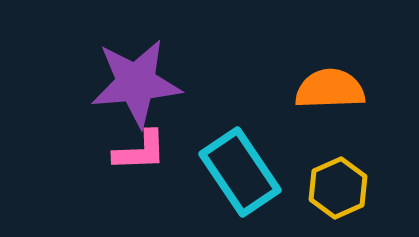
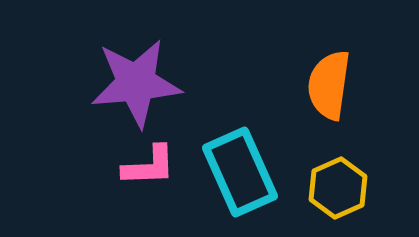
orange semicircle: moved 1 px left, 4 px up; rotated 80 degrees counterclockwise
pink L-shape: moved 9 px right, 15 px down
cyan rectangle: rotated 10 degrees clockwise
